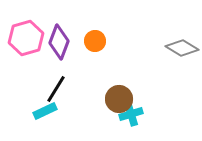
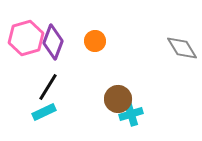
purple diamond: moved 6 px left
gray diamond: rotated 28 degrees clockwise
black line: moved 8 px left, 2 px up
brown circle: moved 1 px left
cyan rectangle: moved 1 px left, 1 px down
